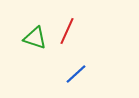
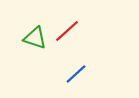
red line: rotated 24 degrees clockwise
